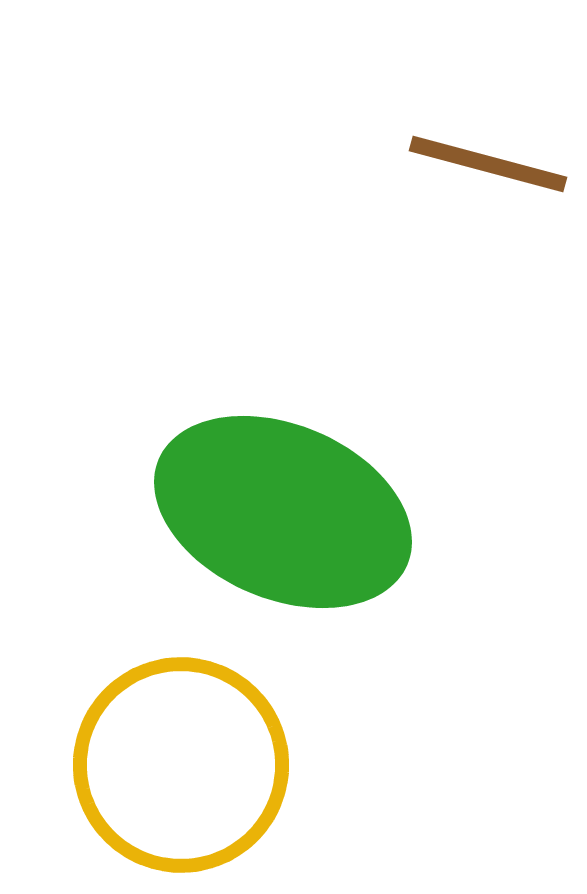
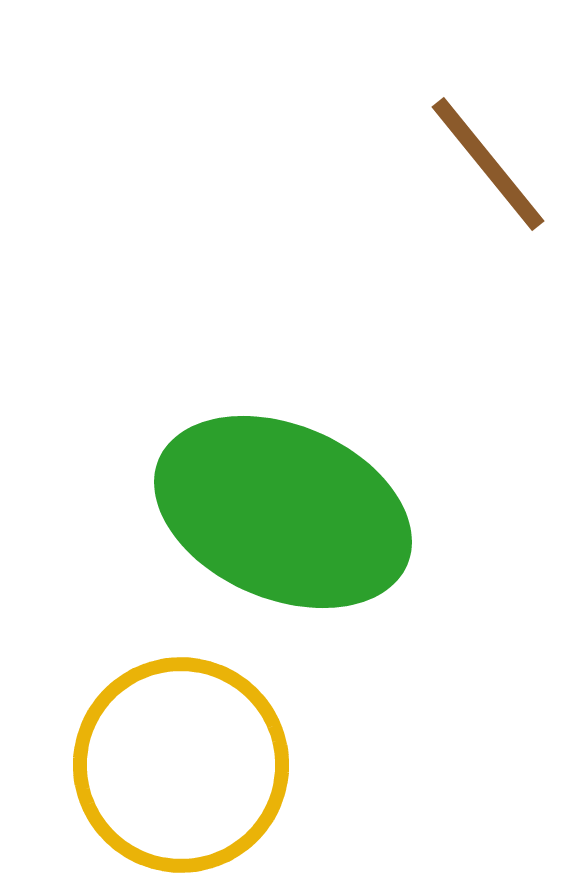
brown line: rotated 36 degrees clockwise
